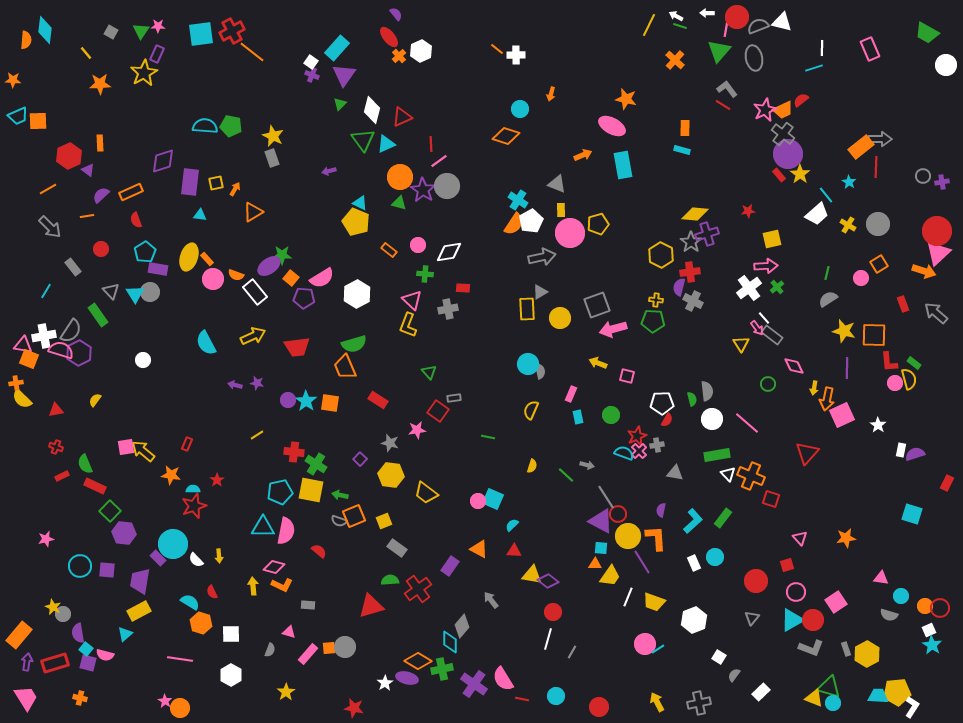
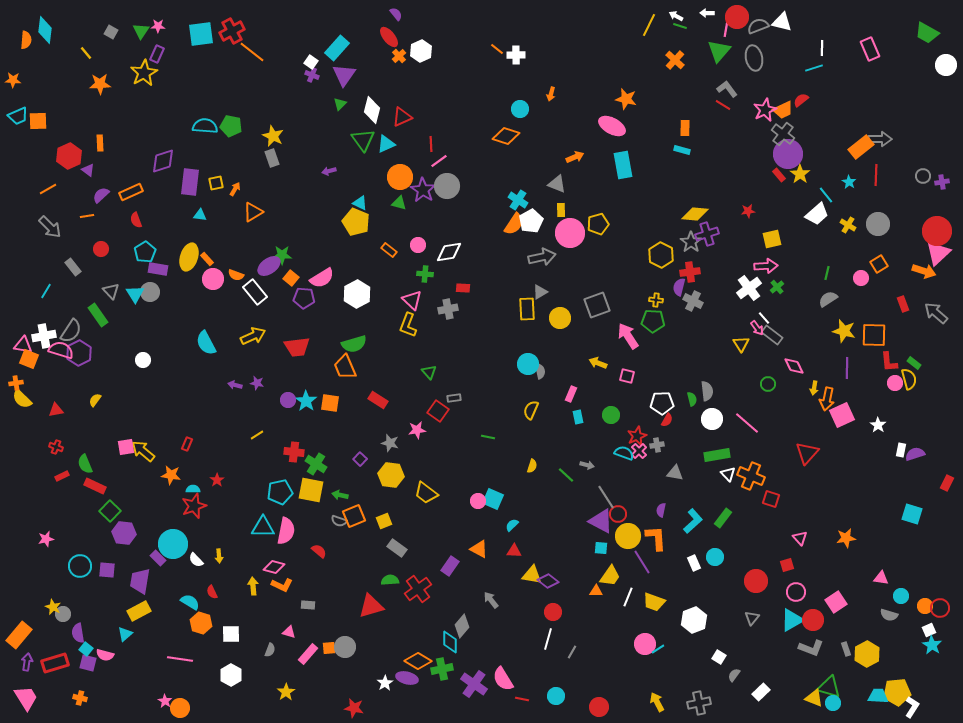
orange arrow at (583, 155): moved 8 px left, 2 px down
red line at (876, 167): moved 8 px down
pink arrow at (613, 329): moved 15 px right, 7 px down; rotated 72 degrees clockwise
orange triangle at (595, 564): moved 1 px right, 27 px down
